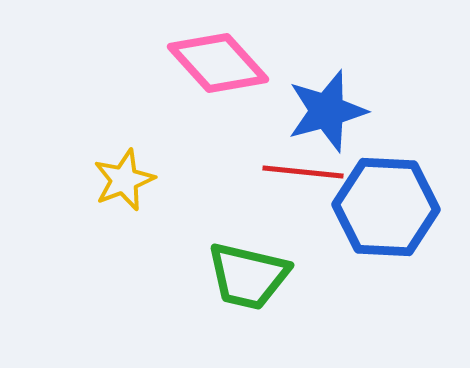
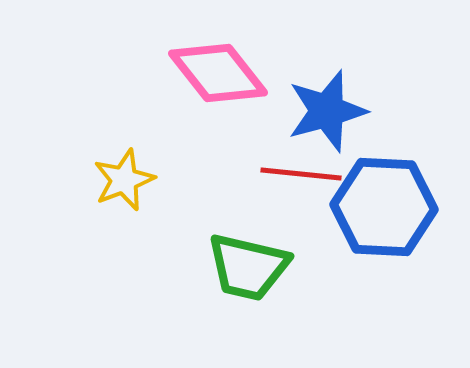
pink diamond: moved 10 px down; rotated 4 degrees clockwise
red line: moved 2 px left, 2 px down
blue hexagon: moved 2 px left
green trapezoid: moved 9 px up
